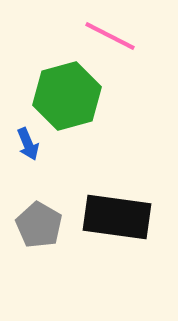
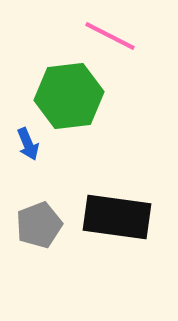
green hexagon: moved 2 px right; rotated 8 degrees clockwise
gray pentagon: rotated 21 degrees clockwise
